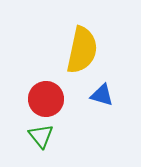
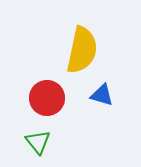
red circle: moved 1 px right, 1 px up
green triangle: moved 3 px left, 6 px down
